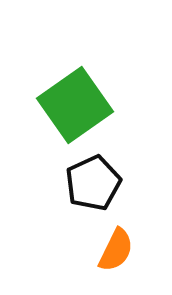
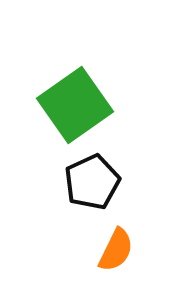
black pentagon: moved 1 px left, 1 px up
